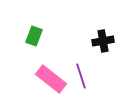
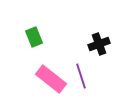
green rectangle: moved 1 px down; rotated 42 degrees counterclockwise
black cross: moved 4 px left, 3 px down; rotated 10 degrees counterclockwise
